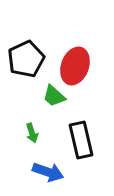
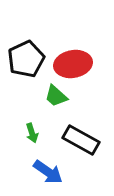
red ellipse: moved 2 px left, 2 px up; rotated 60 degrees clockwise
green trapezoid: moved 2 px right
black rectangle: rotated 48 degrees counterclockwise
blue arrow: rotated 16 degrees clockwise
